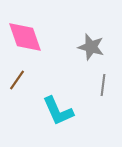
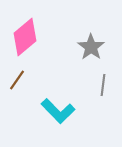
pink diamond: rotated 69 degrees clockwise
gray star: rotated 20 degrees clockwise
cyan L-shape: rotated 20 degrees counterclockwise
